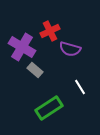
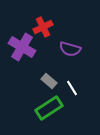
red cross: moved 7 px left, 4 px up
gray rectangle: moved 14 px right, 11 px down
white line: moved 8 px left, 1 px down
